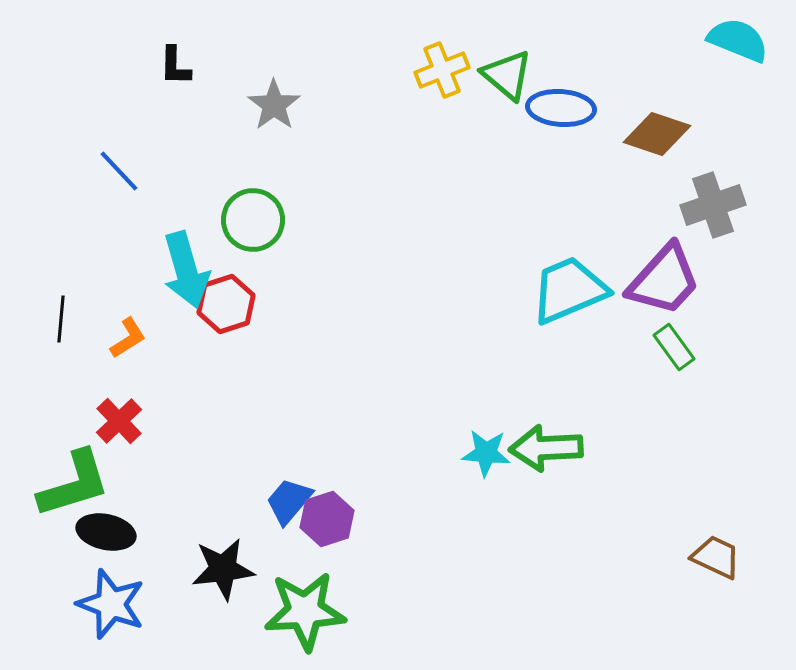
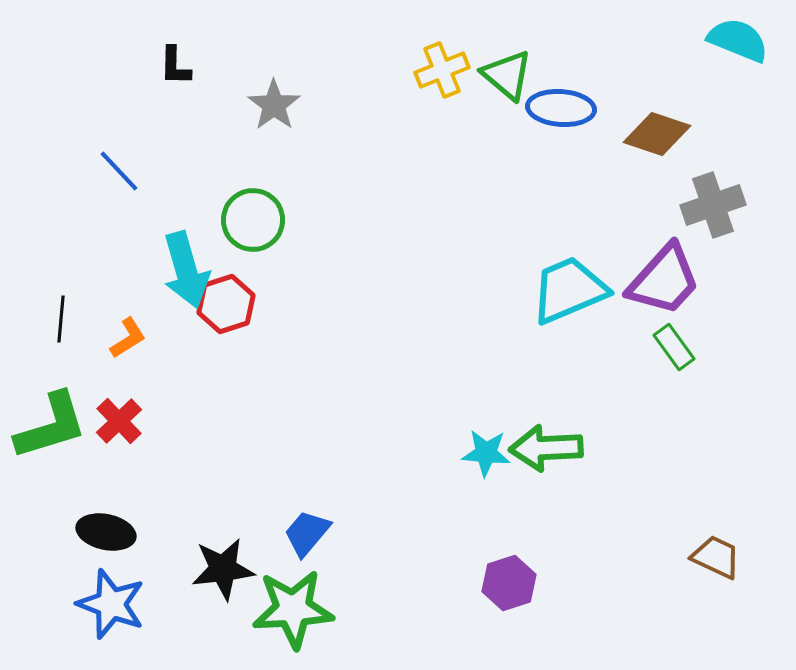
green L-shape: moved 23 px left, 58 px up
blue trapezoid: moved 18 px right, 32 px down
purple hexagon: moved 182 px right, 64 px down
green star: moved 12 px left, 2 px up
